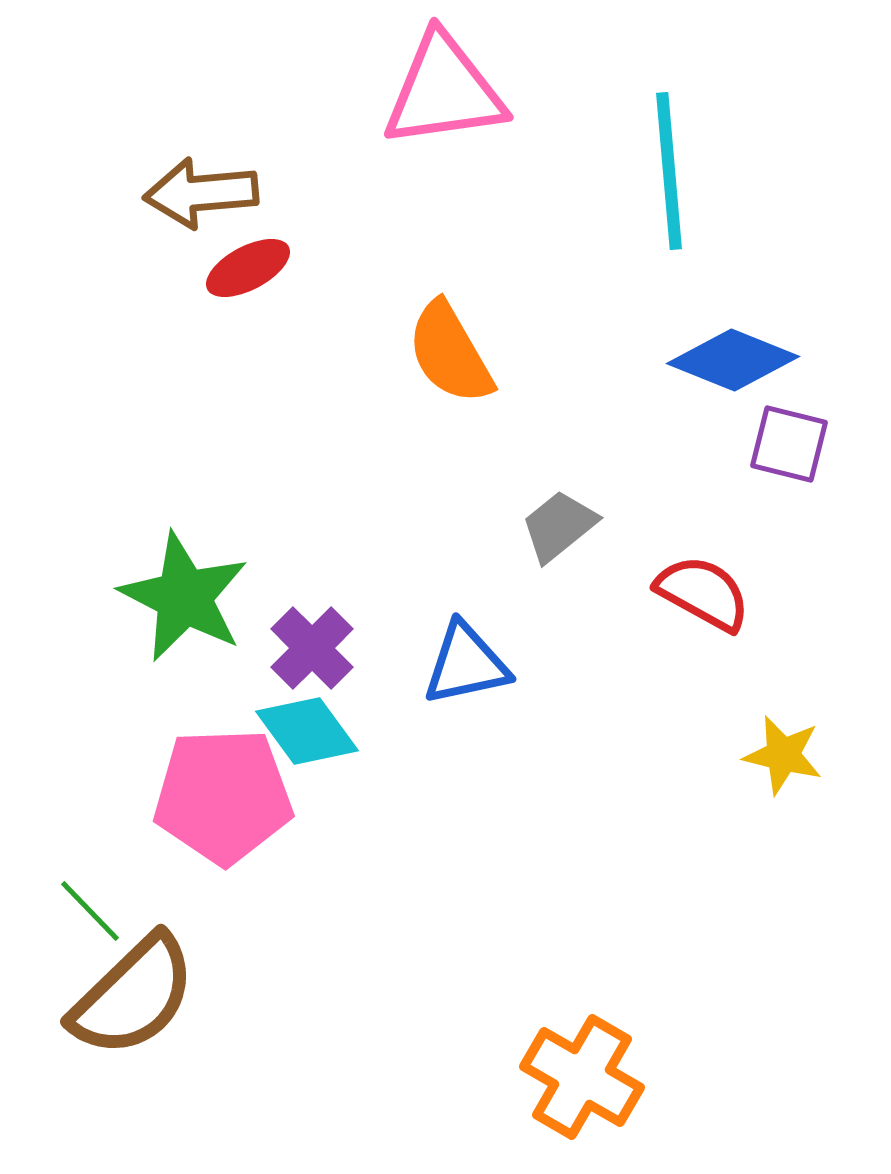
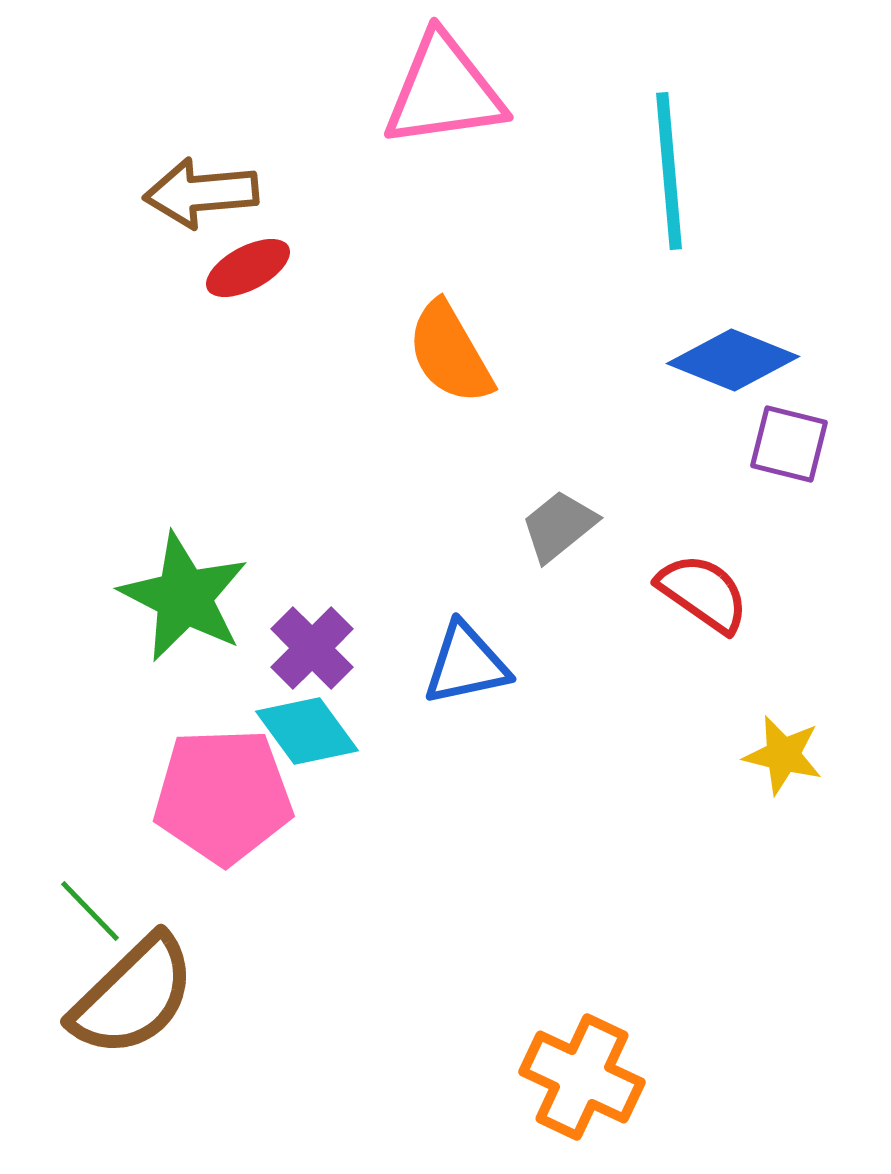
red semicircle: rotated 6 degrees clockwise
orange cross: rotated 5 degrees counterclockwise
